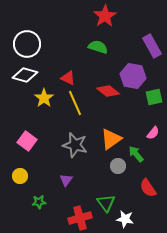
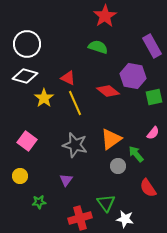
white diamond: moved 1 px down
